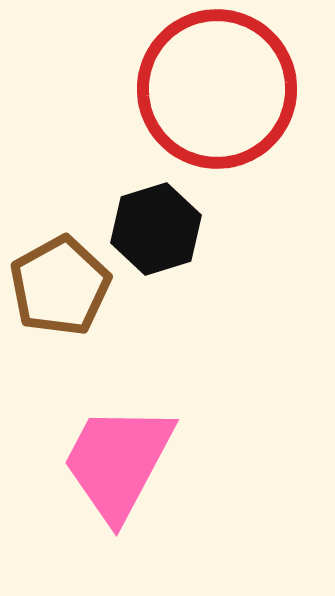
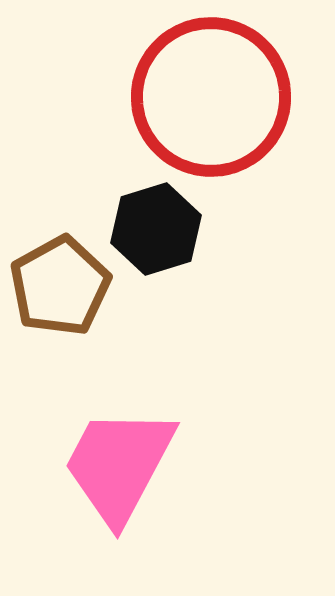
red circle: moved 6 px left, 8 px down
pink trapezoid: moved 1 px right, 3 px down
